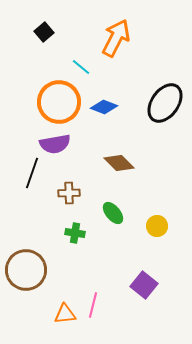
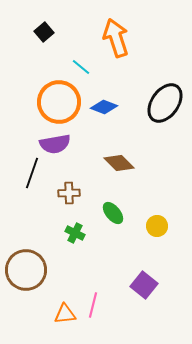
orange arrow: rotated 45 degrees counterclockwise
green cross: rotated 18 degrees clockwise
